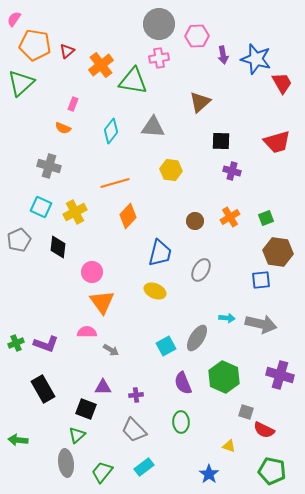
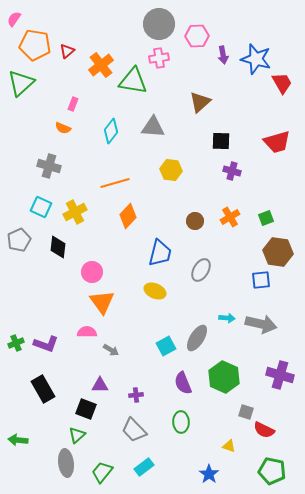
purple triangle at (103, 387): moved 3 px left, 2 px up
